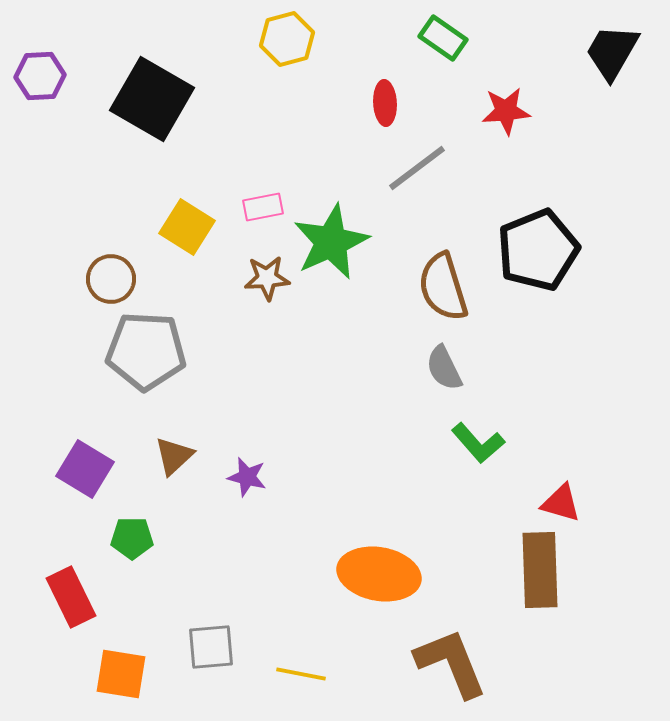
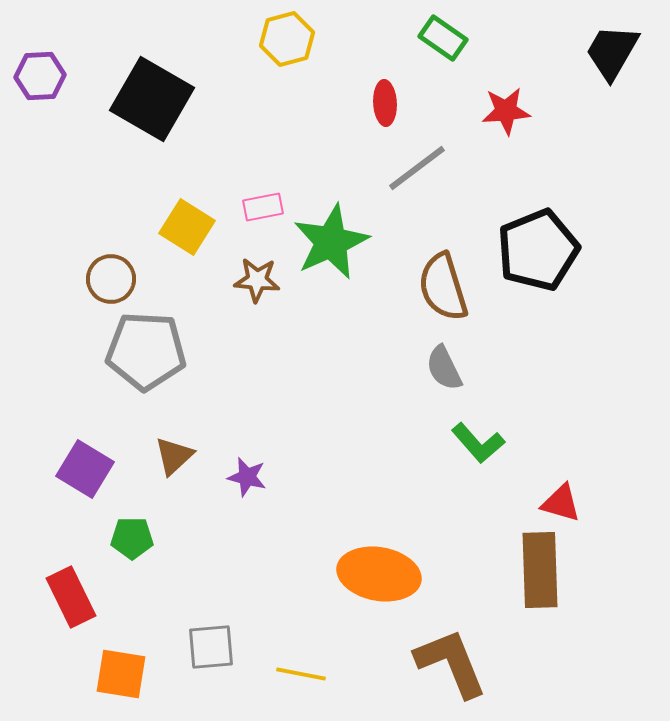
brown star: moved 10 px left, 2 px down; rotated 9 degrees clockwise
